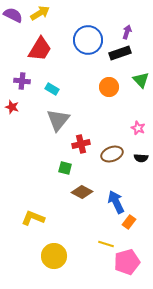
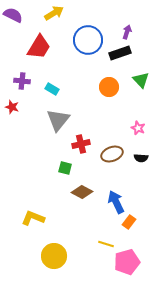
yellow arrow: moved 14 px right
red trapezoid: moved 1 px left, 2 px up
